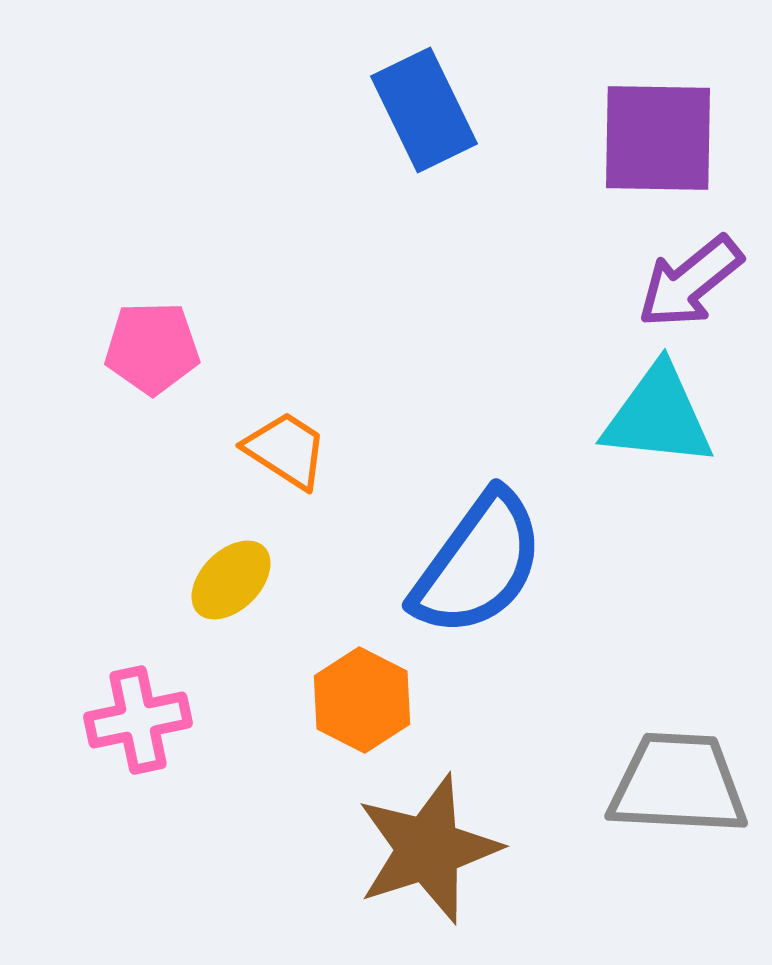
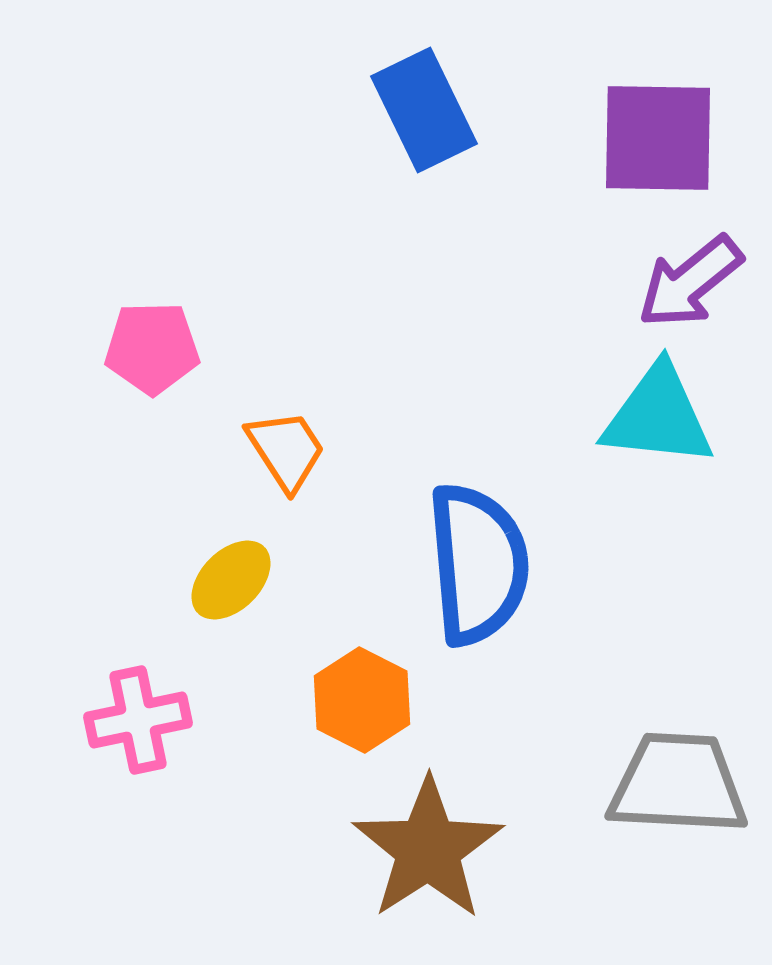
orange trapezoid: rotated 24 degrees clockwise
blue semicircle: rotated 41 degrees counterclockwise
brown star: rotated 15 degrees counterclockwise
